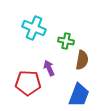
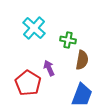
cyan cross: rotated 20 degrees clockwise
green cross: moved 2 px right, 1 px up
red pentagon: rotated 30 degrees clockwise
blue trapezoid: moved 3 px right
